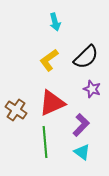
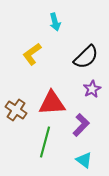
yellow L-shape: moved 17 px left, 6 px up
purple star: rotated 24 degrees clockwise
red triangle: rotated 20 degrees clockwise
green line: rotated 20 degrees clockwise
cyan triangle: moved 2 px right, 8 px down
